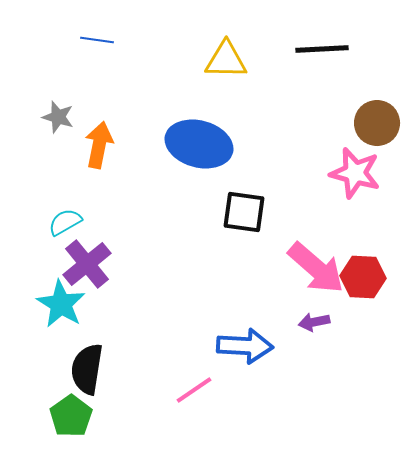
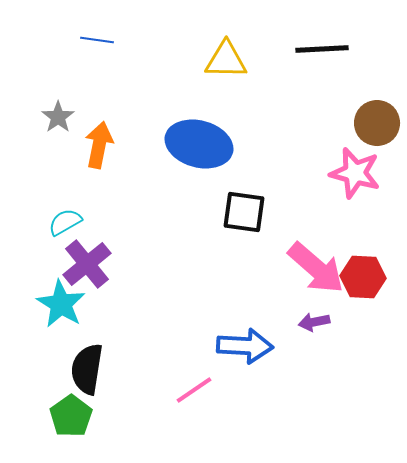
gray star: rotated 20 degrees clockwise
